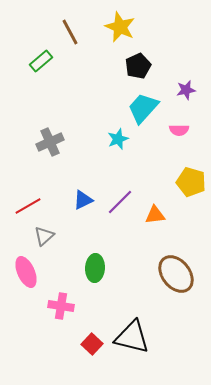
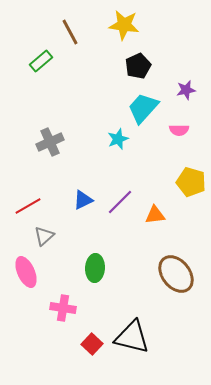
yellow star: moved 4 px right, 2 px up; rotated 16 degrees counterclockwise
pink cross: moved 2 px right, 2 px down
